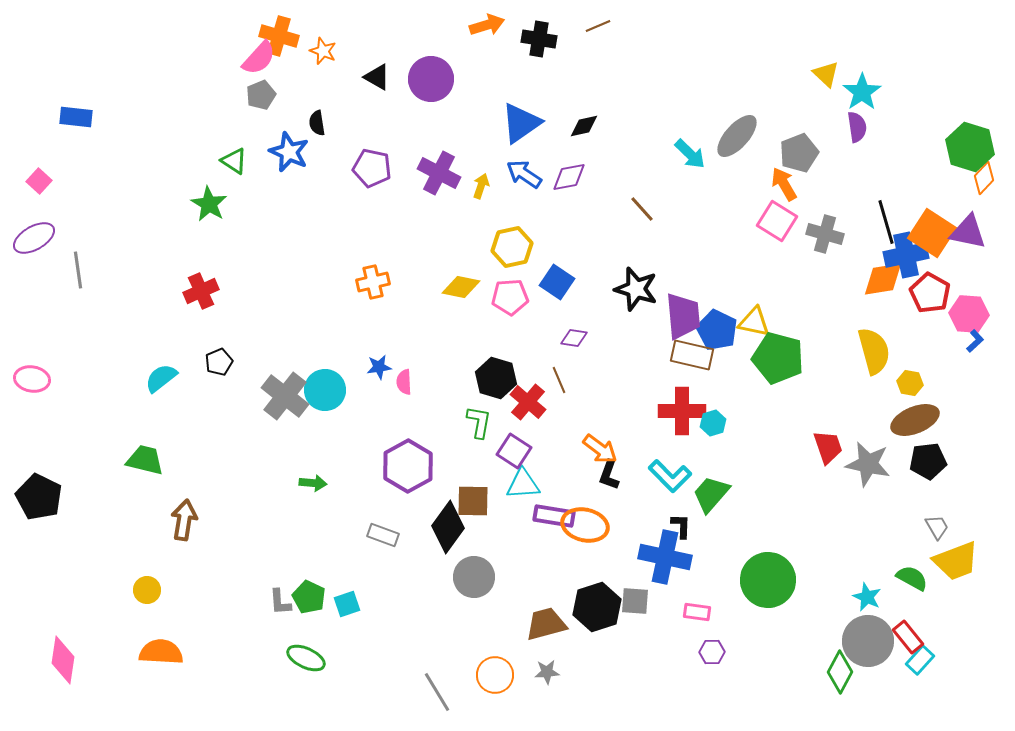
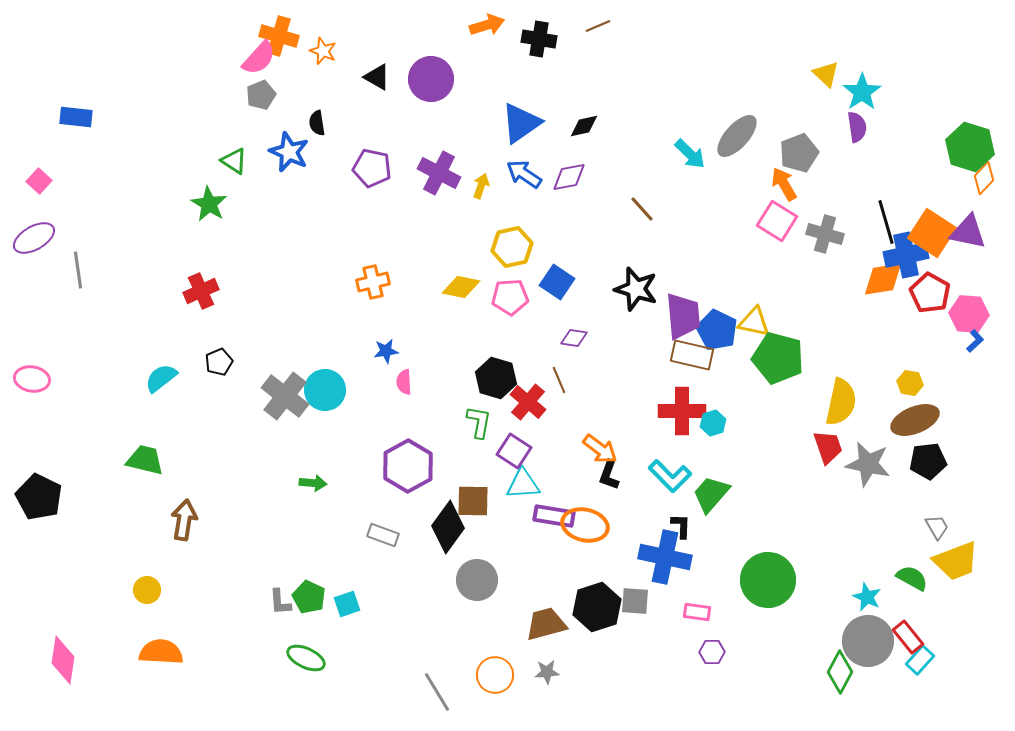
yellow semicircle at (874, 351): moved 33 px left, 51 px down; rotated 27 degrees clockwise
blue star at (379, 367): moved 7 px right, 16 px up
gray circle at (474, 577): moved 3 px right, 3 px down
